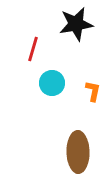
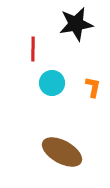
red line: rotated 15 degrees counterclockwise
orange L-shape: moved 4 px up
brown ellipse: moved 16 px left; rotated 60 degrees counterclockwise
